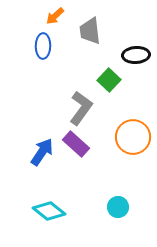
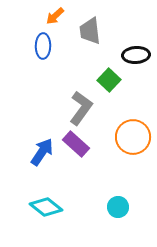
cyan diamond: moved 3 px left, 4 px up
